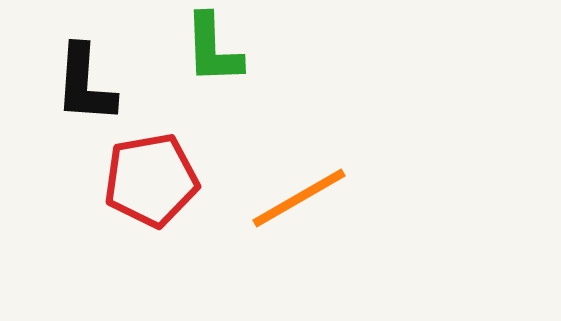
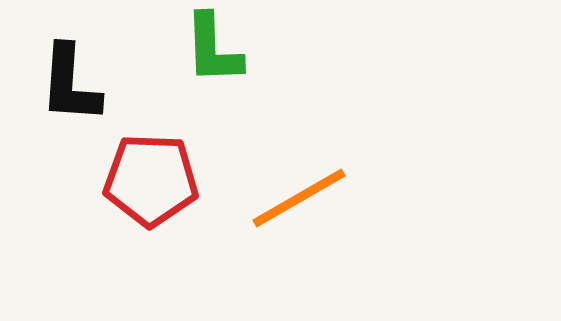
black L-shape: moved 15 px left
red pentagon: rotated 12 degrees clockwise
